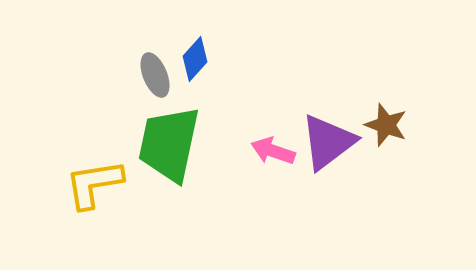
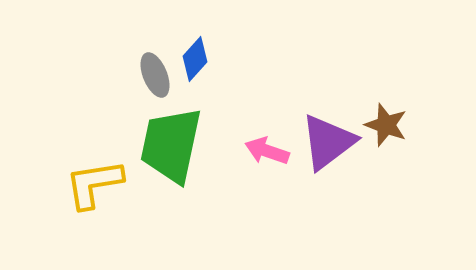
green trapezoid: moved 2 px right, 1 px down
pink arrow: moved 6 px left
